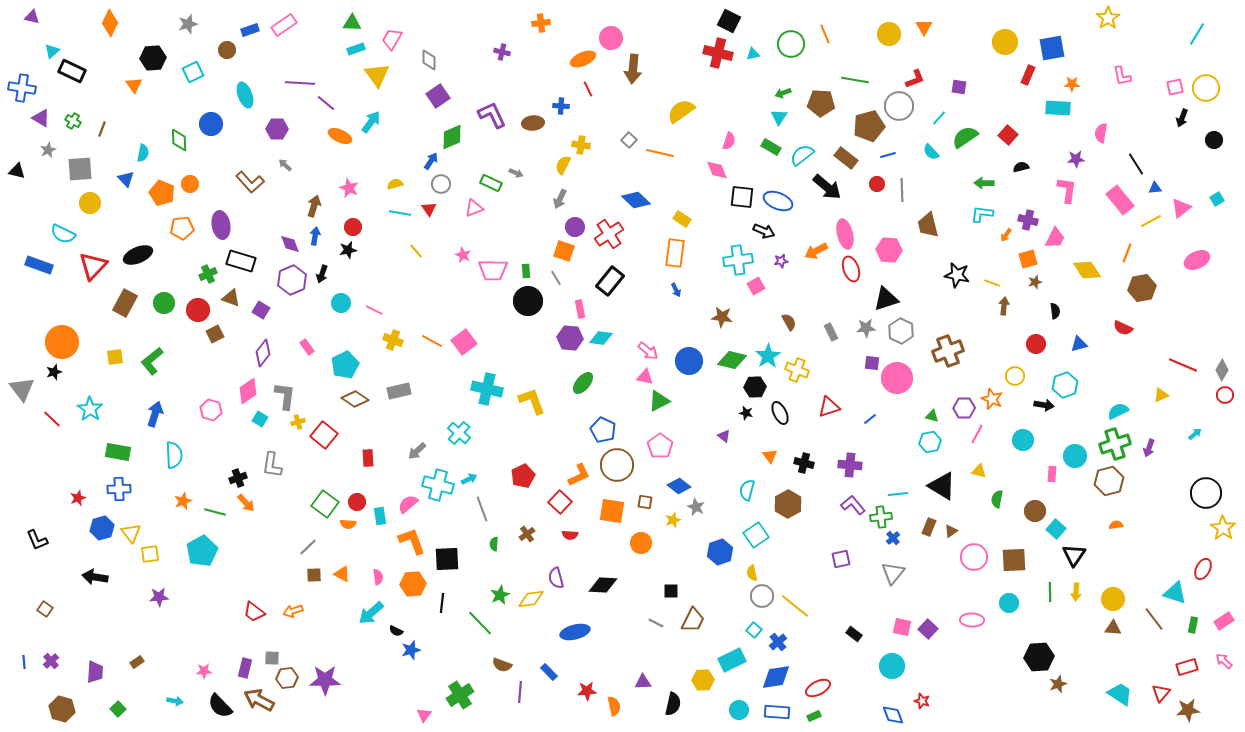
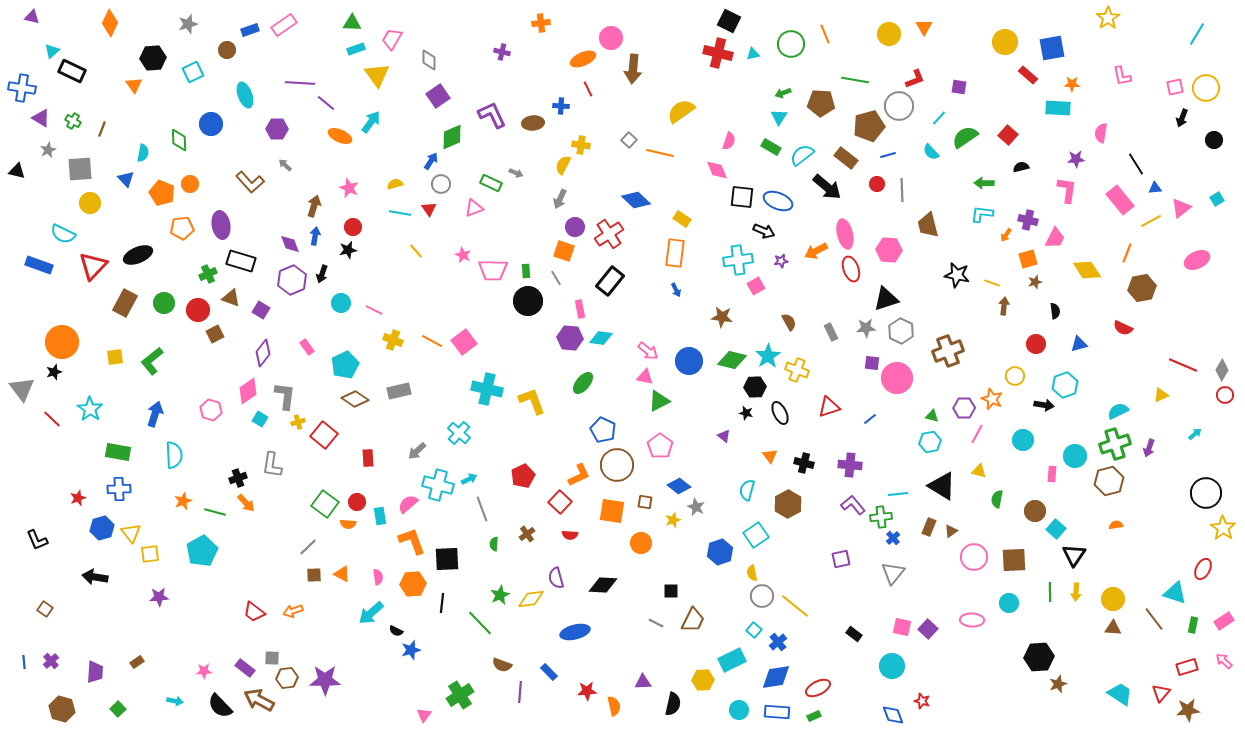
red rectangle at (1028, 75): rotated 72 degrees counterclockwise
purple rectangle at (245, 668): rotated 66 degrees counterclockwise
